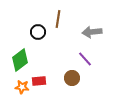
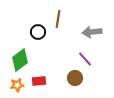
brown circle: moved 3 px right
orange star: moved 5 px left, 2 px up; rotated 16 degrees counterclockwise
